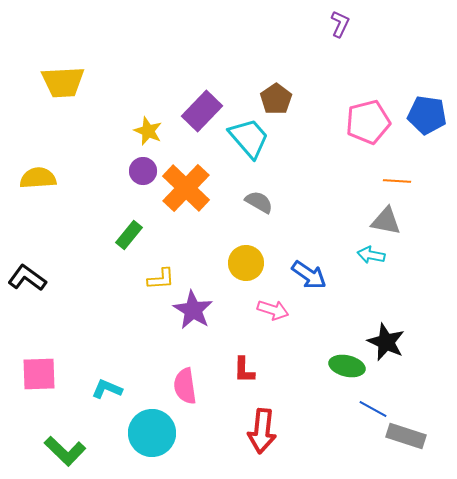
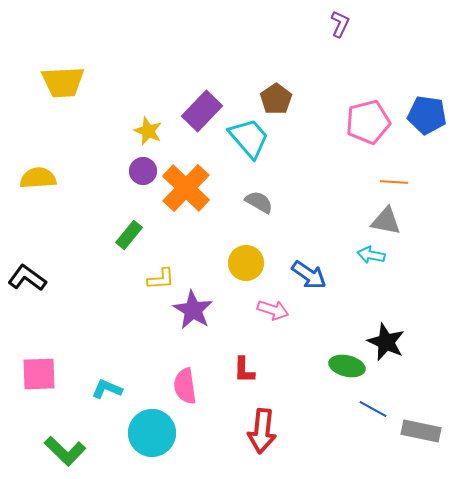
orange line: moved 3 px left, 1 px down
gray rectangle: moved 15 px right, 5 px up; rotated 6 degrees counterclockwise
